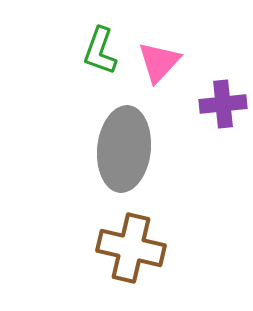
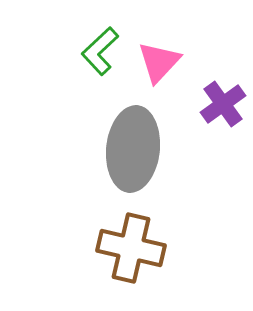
green L-shape: rotated 27 degrees clockwise
purple cross: rotated 30 degrees counterclockwise
gray ellipse: moved 9 px right
